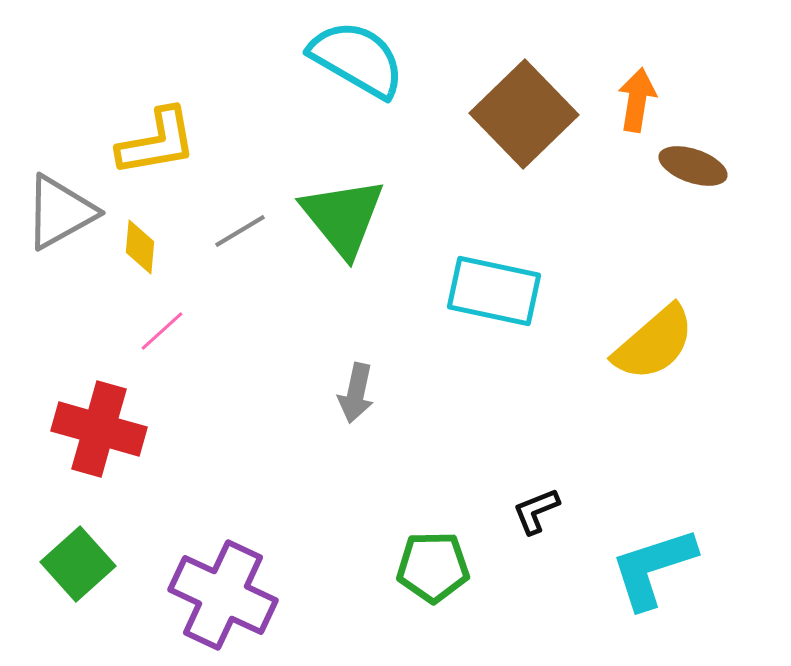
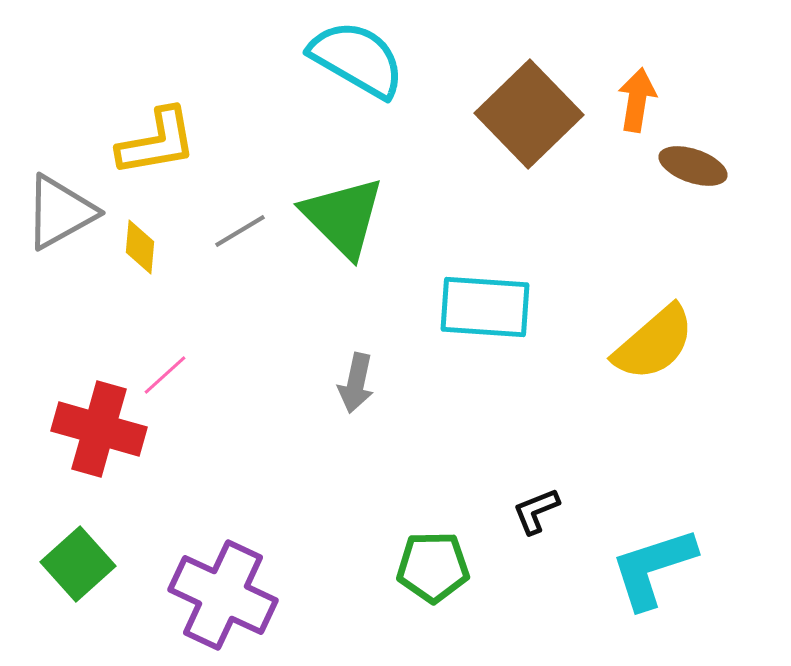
brown square: moved 5 px right
green triangle: rotated 6 degrees counterclockwise
cyan rectangle: moved 9 px left, 16 px down; rotated 8 degrees counterclockwise
pink line: moved 3 px right, 44 px down
gray arrow: moved 10 px up
